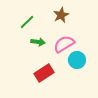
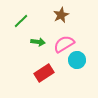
green line: moved 6 px left, 1 px up
